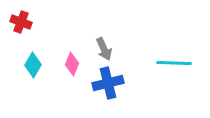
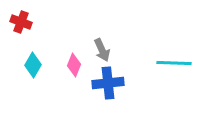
gray arrow: moved 2 px left, 1 px down
pink diamond: moved 2 px right, 1 px down
blue cross: rotated 8 degrees clockwise
